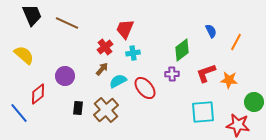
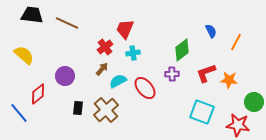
black trapezoid: rotated 60 degrees counterclockwise
cyan square: moved 1 px left; rotated 25 degrees clockwise
